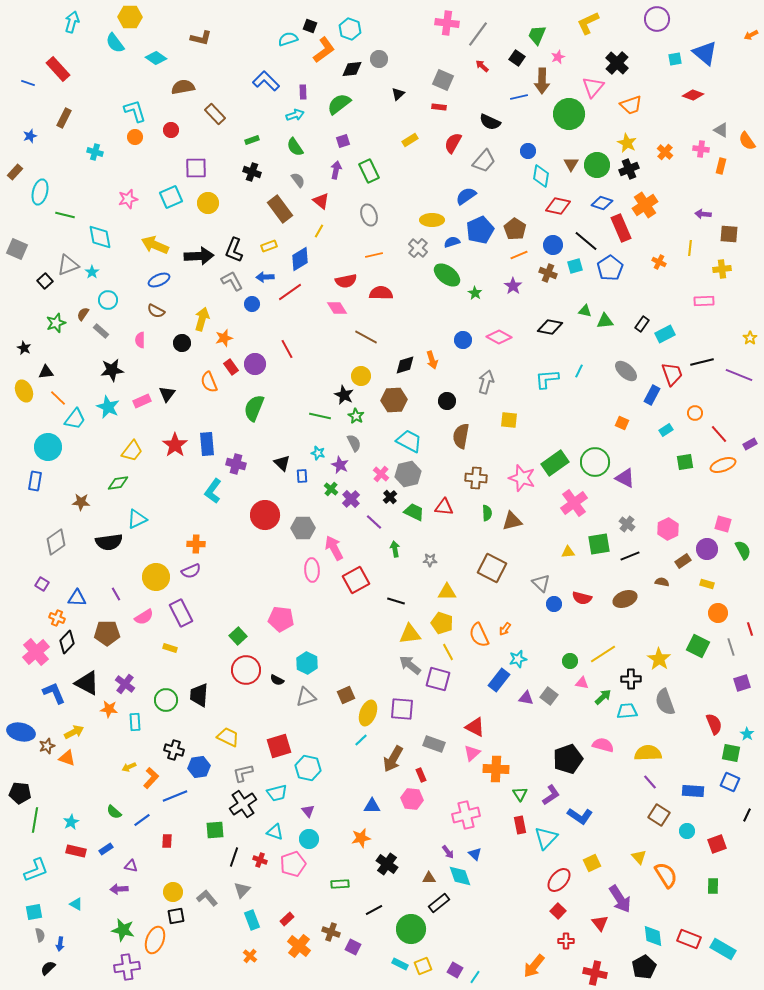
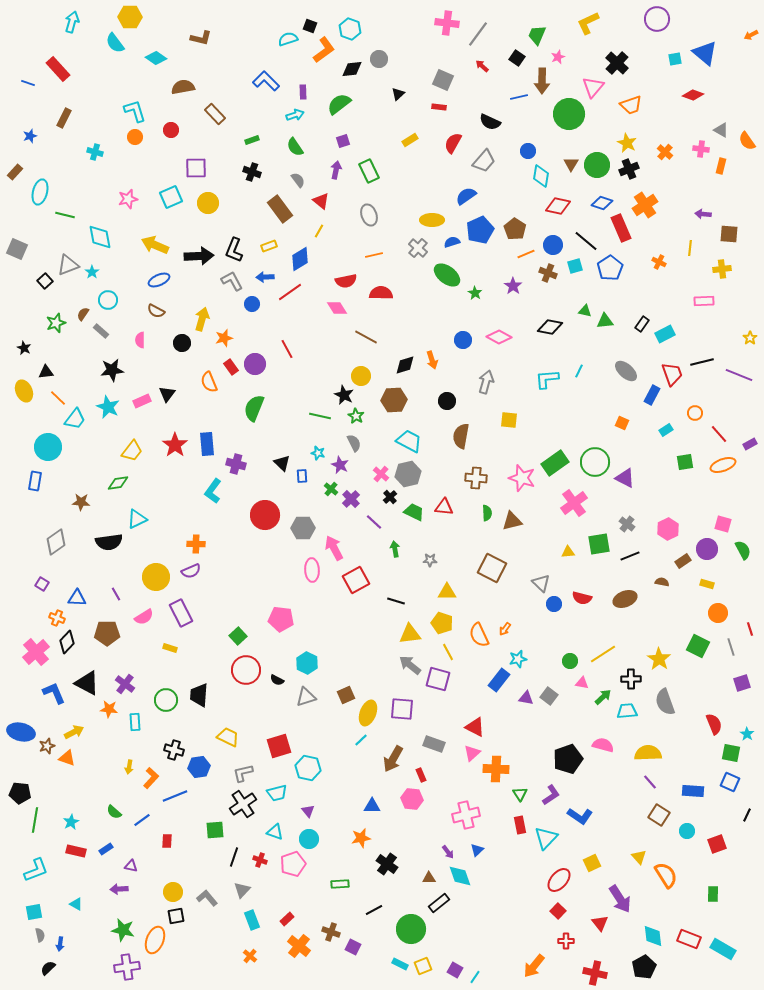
orange line at (519, 255): moved 7 px right, 1 px up
yellow arrow at (129, 767): rotated 56 degrees counterclockwise
blue triangle at (475, 854): moved 2 px right, 4 px up; rotated 32 degrees clockwise
green rectangle at (713, 886): moved 8 px down
